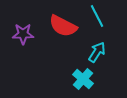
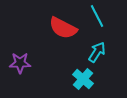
red semicircle: moved 2 px down
purple star: moved 3 px left, 29 px down
